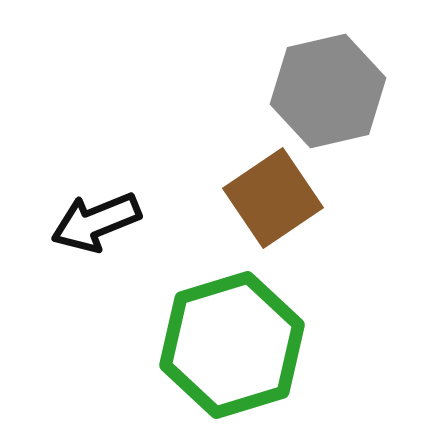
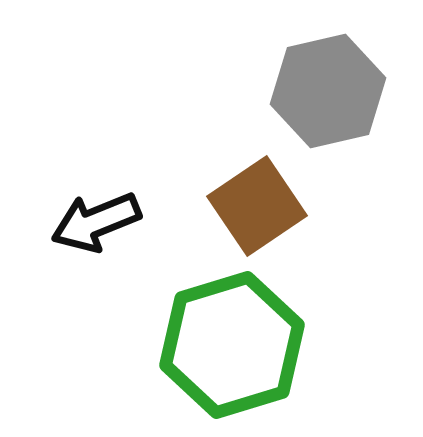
brown square: moved 16 px left, 8 px down
